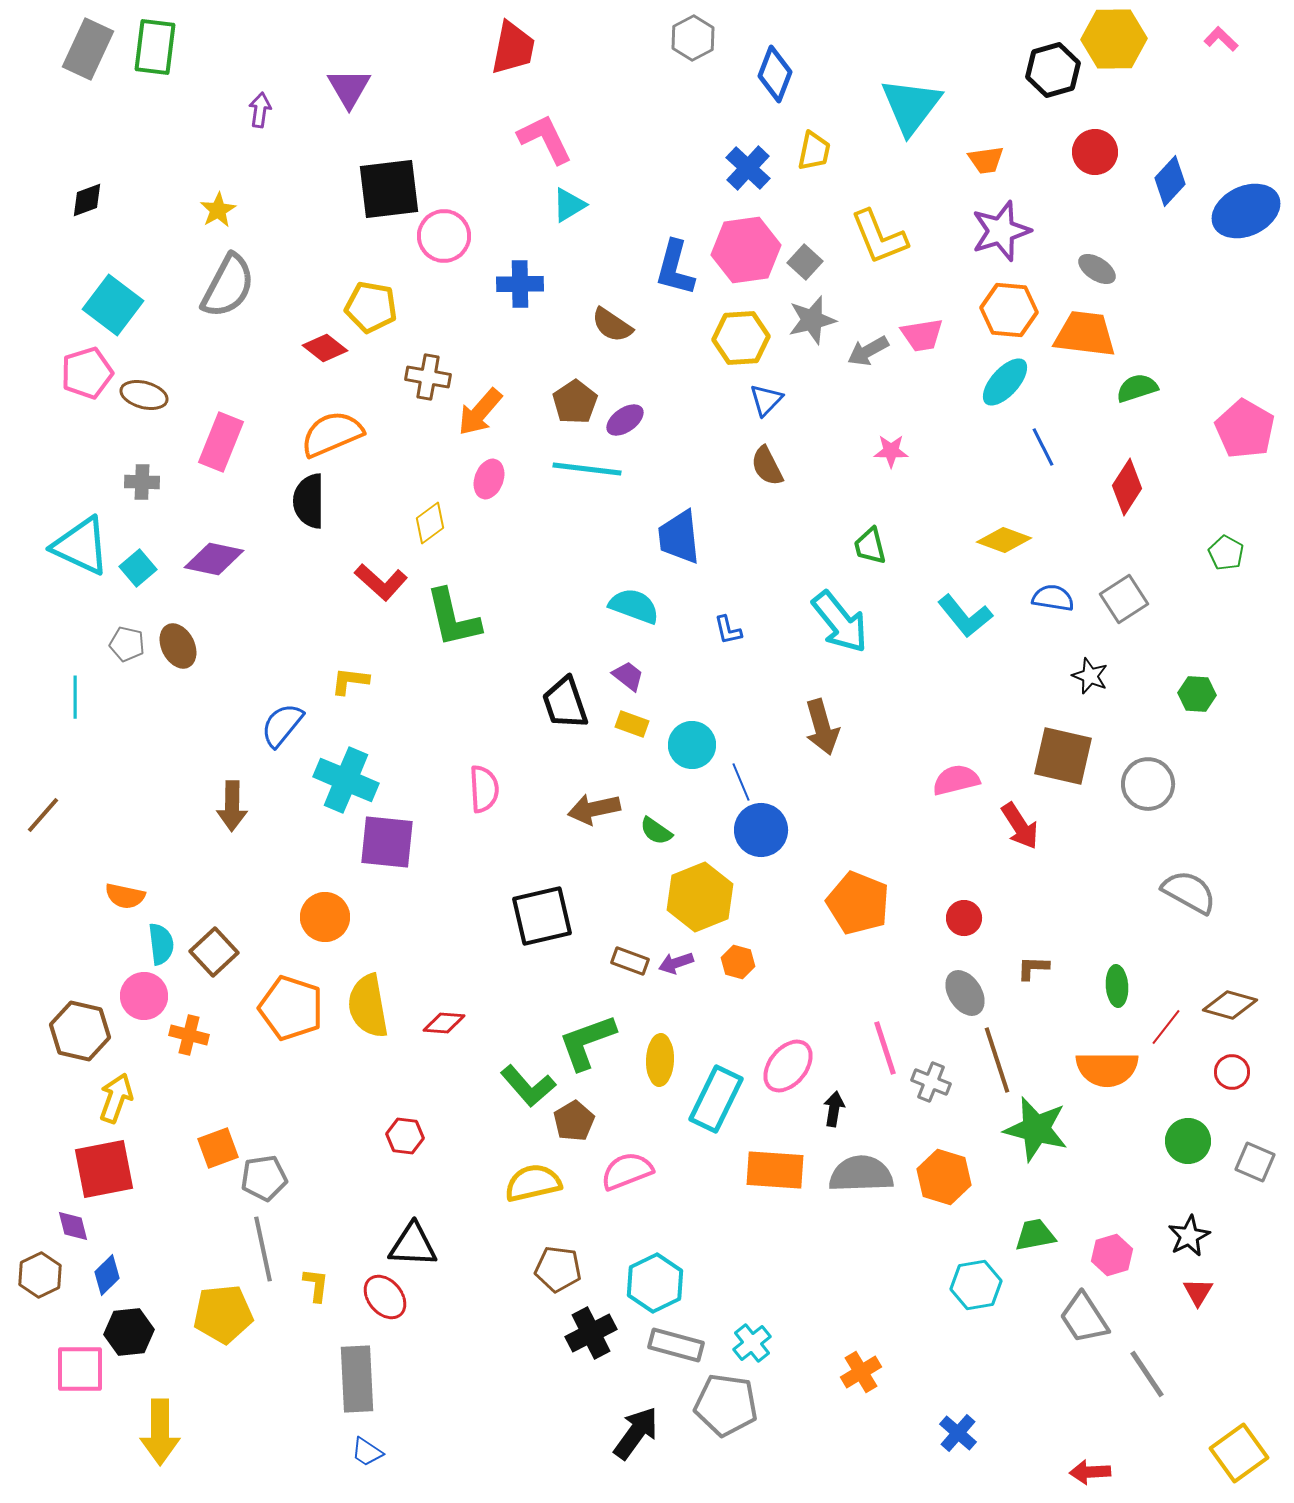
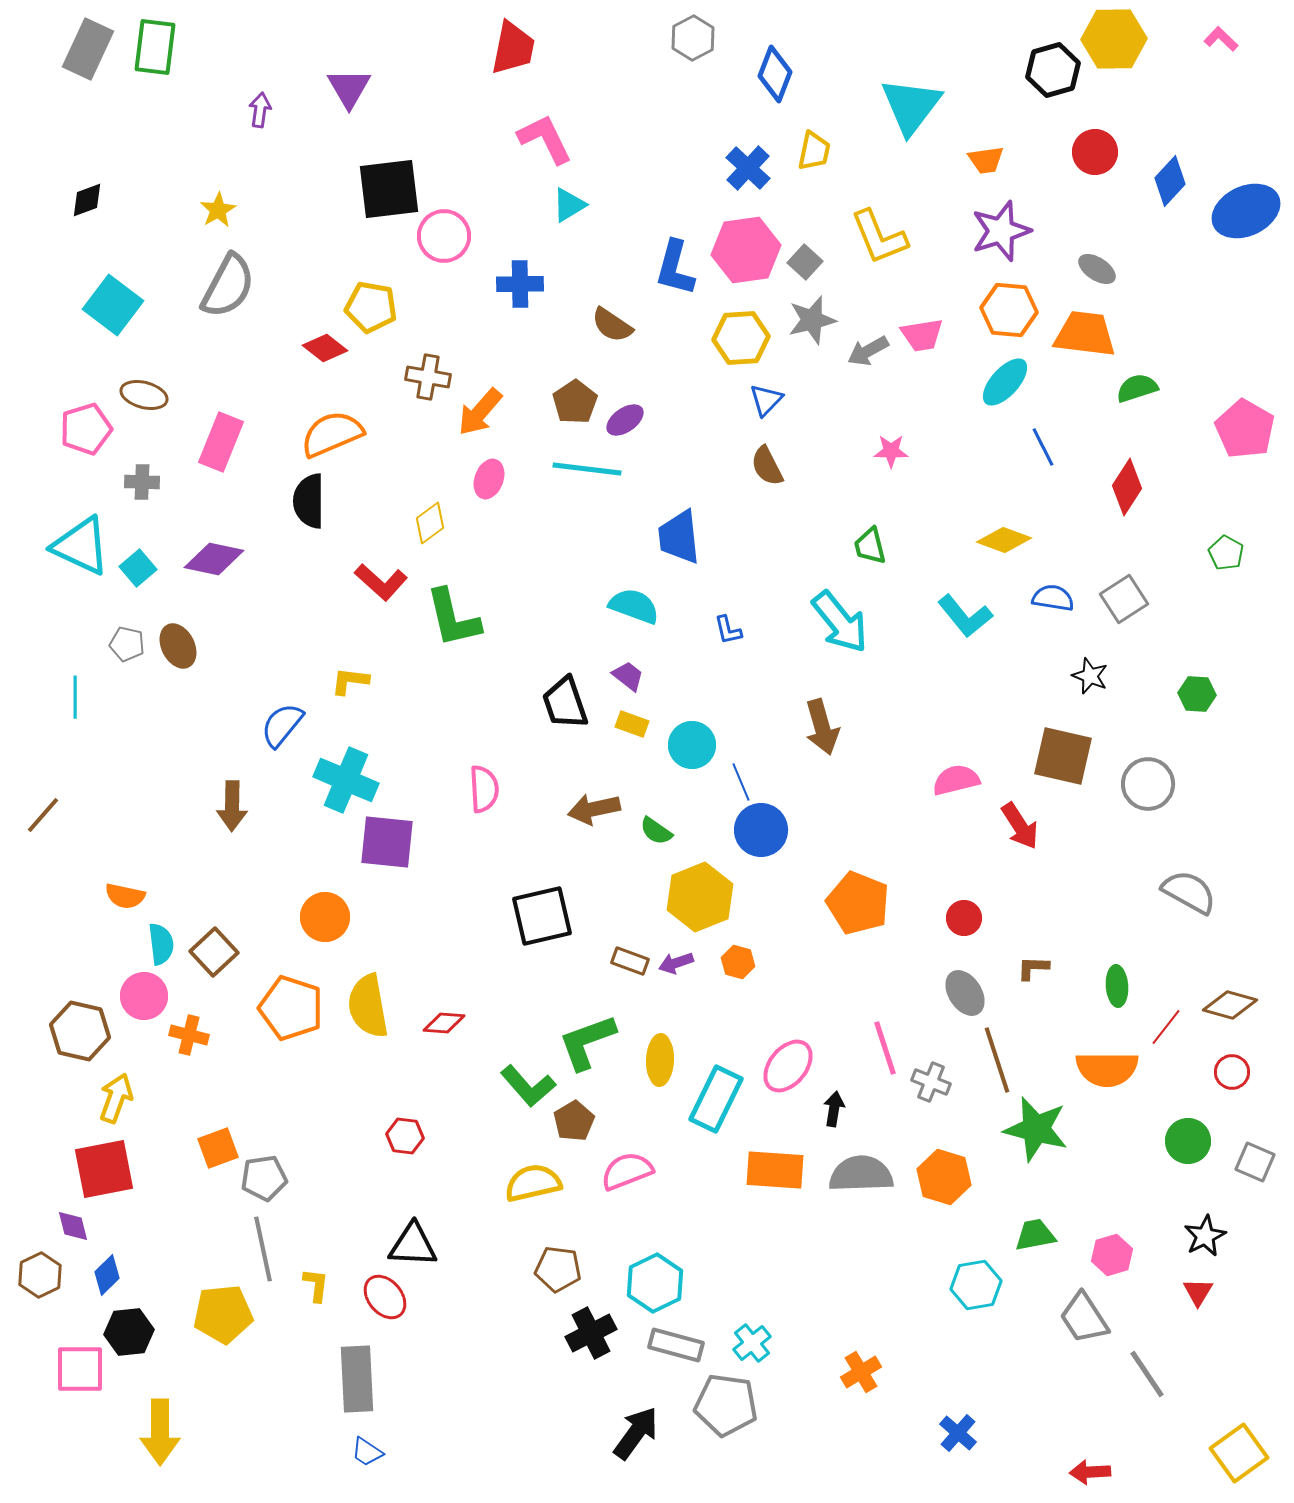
pink pentagon at (87, 373): moved 1 px left, 56 px down
black star at (1189, 1236): moved 16 px right
